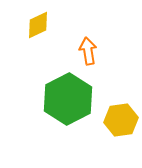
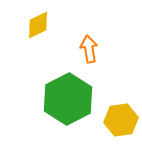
orange arrow: moved 1 px right, 2 px up
